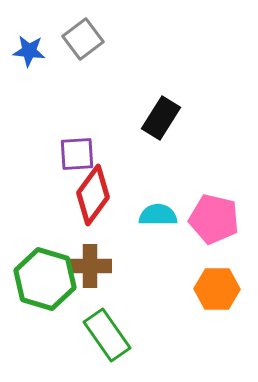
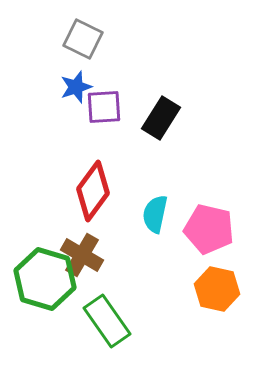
gray square: rotated 27 degrees counterclockwise
blue star: moved 47 px right, 36 px down; rotated 24 degrees counterclockwise
purple square: moved 27 px right, 47 px up
red diamond: moved 4 px up
cyan semicircle: moved 3 px left, 1 px up; rotated 78 degrees counterclockwise
pink pentagon: moved 5 px left, 10 px down
brown cross: moved 8 px left, 11 px up; rotated 30 degrees clockwise
orange hexagon: rotated 12 degrees clockwise
green rectangle: moved 14 px up
